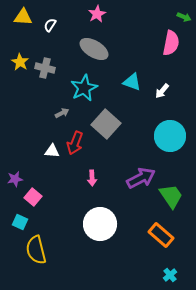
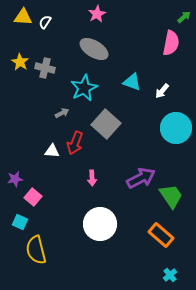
green arrow: rotated 64 degrees counterclockwise
white semicircle: moved 5 px left, 3 px up
cyan circle: moved 6 px right, 8 px up
